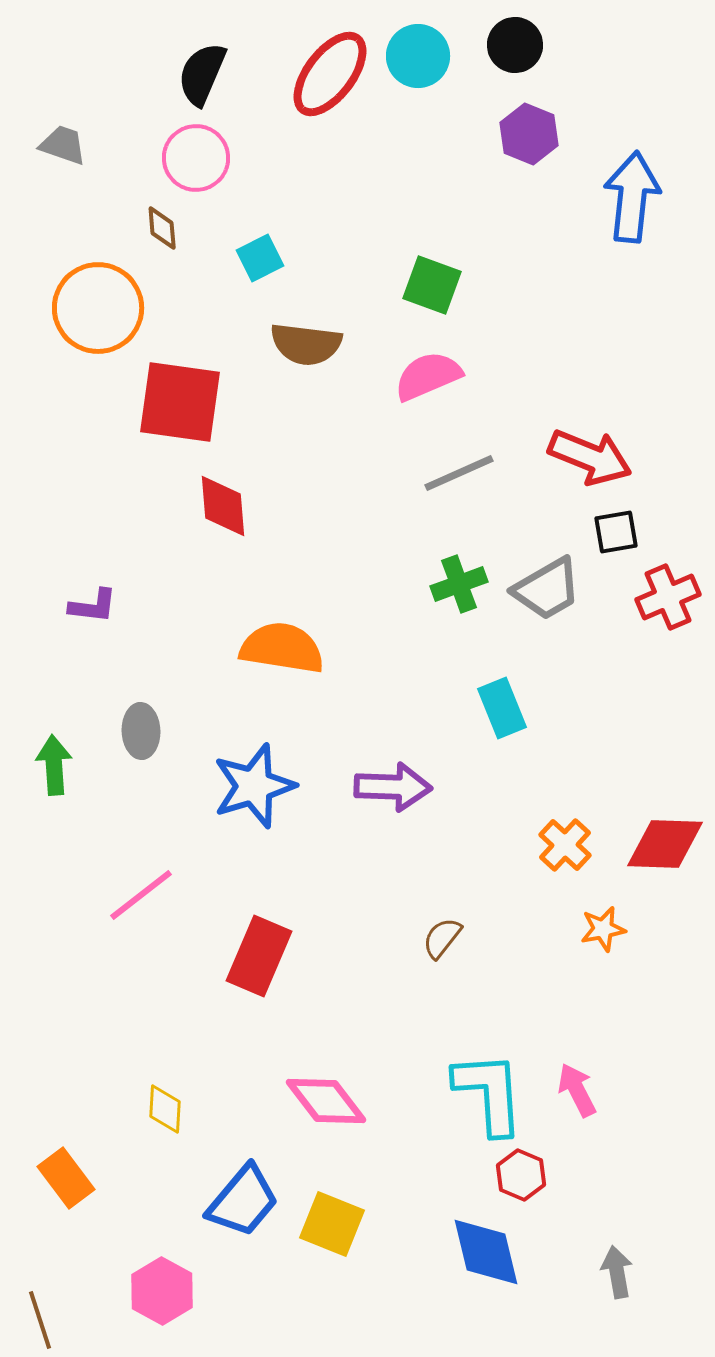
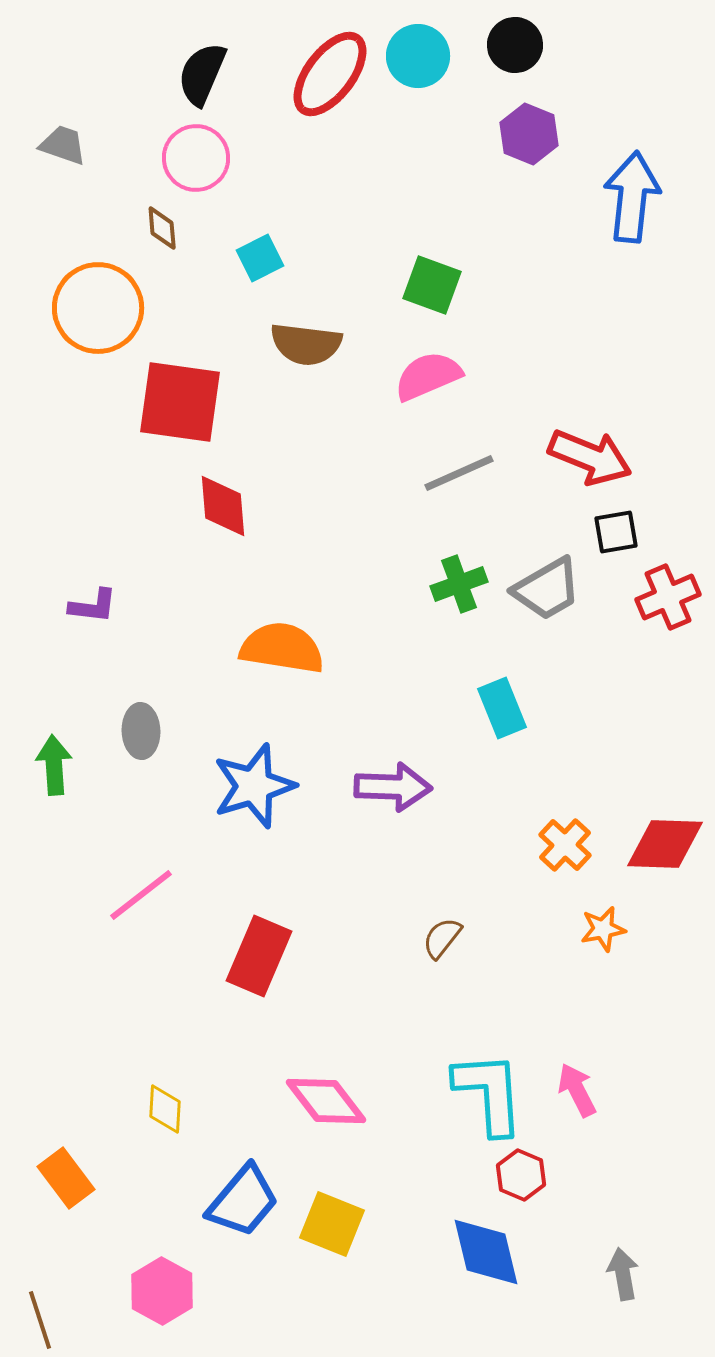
gray arrow at (617, 1272): moved 6 px right, 2 px down
